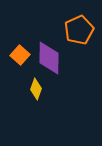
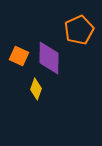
orange square: moved 1 px left, 1 px down; rotated 18 degrees counterclockwise
